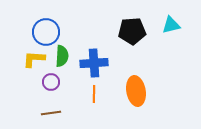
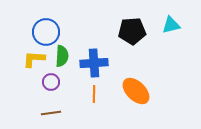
orange ellipse: rotated 36 degrees counterclockwise
